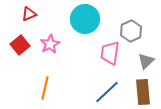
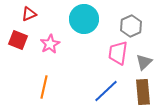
cyan circle: moved 1 px left
gray hexagon: moved 5 px up
red square: moved 2 px left, 5 px up; rotated 30 degrees counterclockwise
pink trapezoid: moved 8 px right
gray triangle: moved 2 px left, 1 px down
orange line: moved 1 px left, 1 px up
blue line: moved 1 px left, 1 px up
